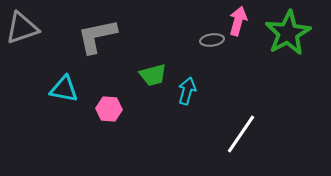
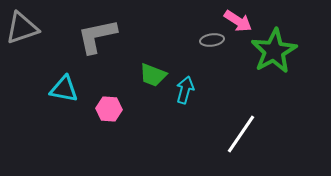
pink arrow: rotated 108 degrees clockwise
green star: moved 14 px left, 18 px down
green trapezoid: rotated 36 degrees clockwise
cyan arrow: moved 2 px left, 1 px up
